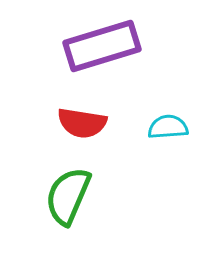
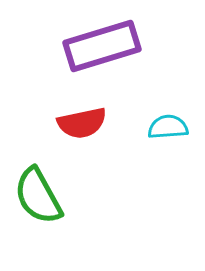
red semicircle: rotated 21 degrees counterclockwise
green semicircle: moved 30 px left; rotated 52 degrees counterclockwise
